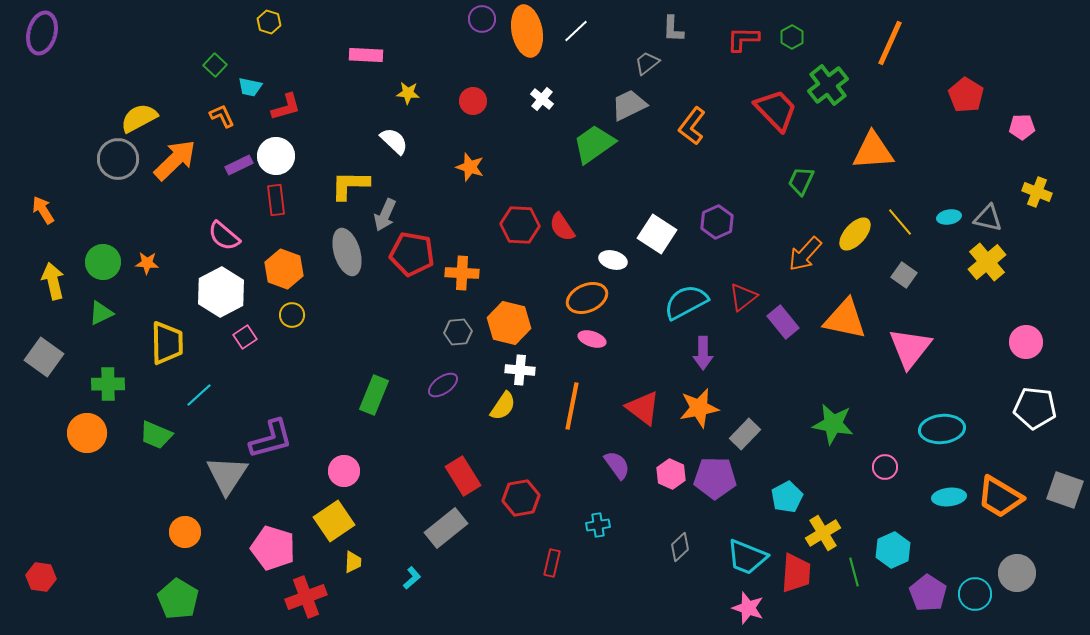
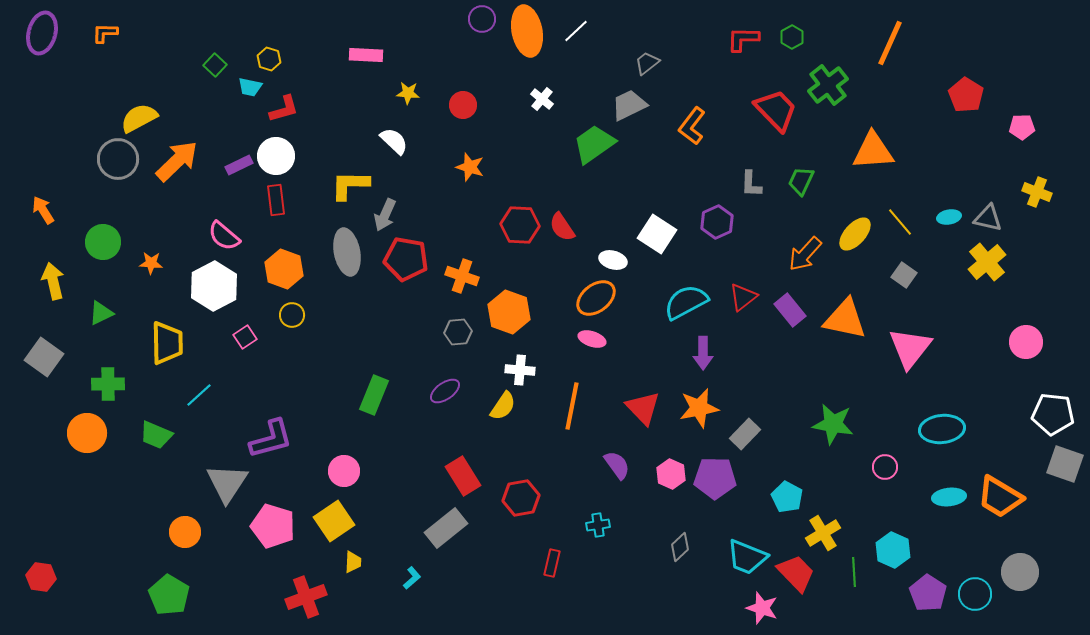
yellow hexagon at (269, 22): moved 37 px down
gray L-shape at (673, 29): moved 78 px right, 155 px down
red circle at (473, 101): moved 10 px left, 4 px down
red L-shape at (286, 107): moved 2 px left, 2 px down
orange L-shape at (222, 116): moved 117 px left, 83 px up; rotated 64 degrees counterclockwise
orange arrow at (175, 160): moved 2 px right, 1 px down
gray ellipse at (347, 252): rotated 6 degrees clockwise
red pentagon at (412, 254): moved 6 px left, 5 px down
green circle at (103, 262): moved 20 px up
orange star at (147, 263): moved 4 px right
orange cross at (462, 273): moved 3 px down; rotated 16 degrees clockwise
white hexagon at (221, 292): moved 7 px left, 6 px up
orange ellipse at (587, 298): moved 9 px right; rotated 15 degrees counterclockwise
purple rectangle at (783, 322): moved 7 px right, 12 px up
orange hexagon at (509, 323): moved 11 px up; rotated 6 degrees clockwise
purple ellipse at (443, 385): moved 2 px right, 6 px down
red triangle at (643, 408): rotated 9 degrees clockwise
white pentagon at (1035, 408): moved 18 px right, 6 px down
gray triangle at (227, 475): moved 8 px down
gray square at (1065, 490): moved 26 px up
cyan pentagon at (787, 497): rotated 16 degrees counterclockwise
pink pentagon at (273, 548): moved 22 px up
cyan hexagon at (893, 550): rotated 12 degrees counterclockwise
green line at (854, 572): rotated 12 degrees clockwise
red trapezoid at (796, 573): rotated 48 degrees counterclockwise
gray circle at (1017, 573): moved 3 px right, 1 px up
green pentagon at (178, 599): moved 9 px left, 4 px up
pink star at (748, 608): moved 14 px right
